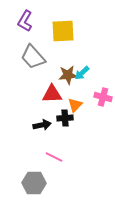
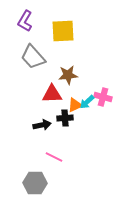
cyan arrow: moved 5 px right, 29 px down
orange triangle: rotated 21 degrees clockwise
gray hexagon: moved 1 px right
